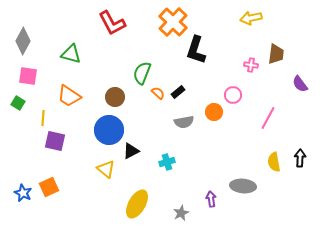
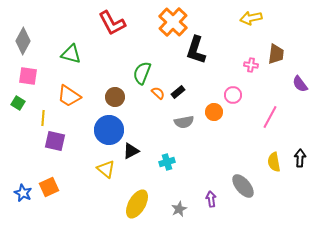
pink line: moved 2 px right, 1 px up
gray ellipse: rotated 45 degrees clockwise
gray star: moved 2 px left, 4 px up
